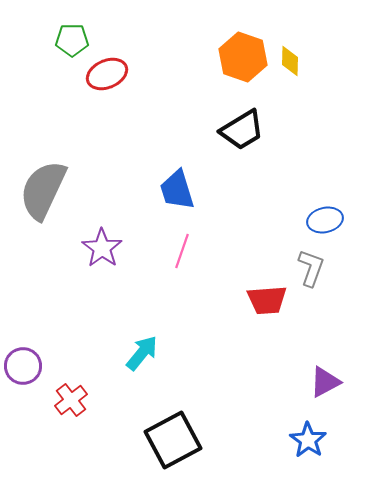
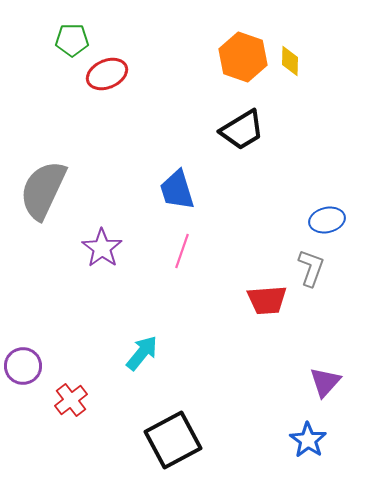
blue ellipse: moved 2 px right
purple triangle: rotated 20 degrees counterclockwise
